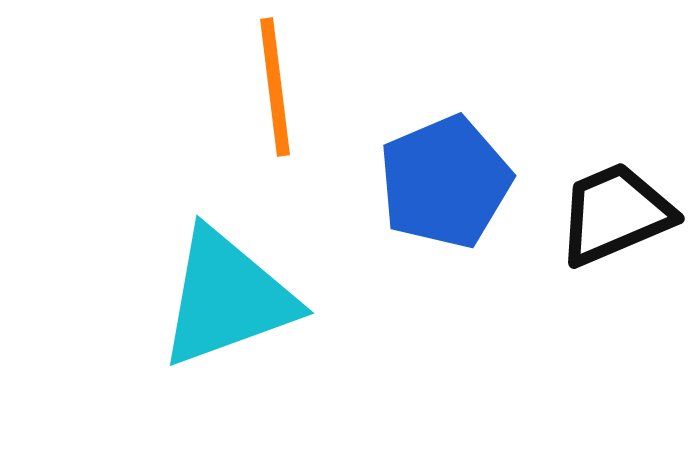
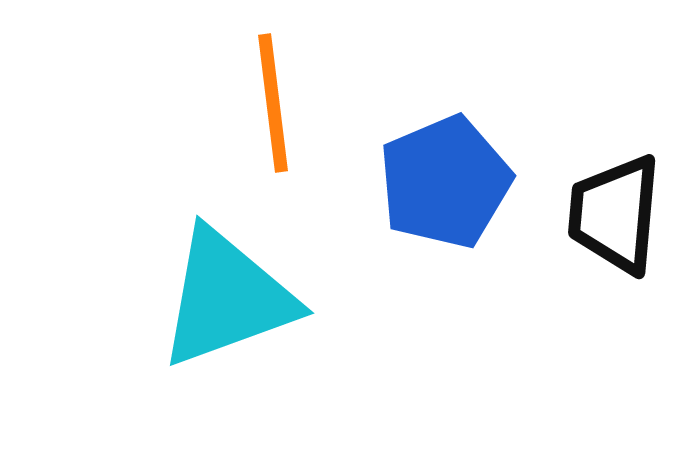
orange line: moved 2 px left, 16 px down
black trapezoid: rotated 62 degrees counterclockwise
